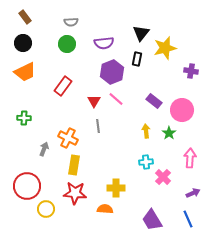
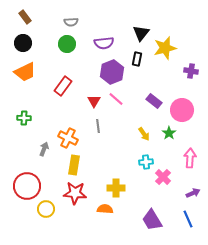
yellow arrow: moved 2 px left, 3 px down; rotated 152 degrees clockwise
